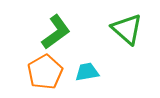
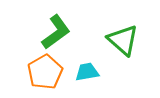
green triangle: moved 4 px left, 11 px down
